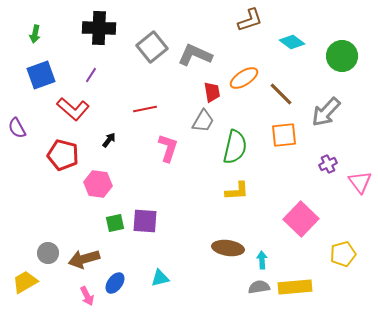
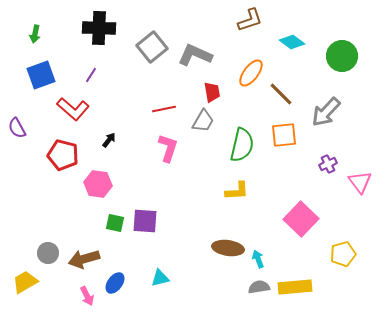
orange ellipse: moved 7 px right, 5 px up; rotated 20 degrees counterclockwise
red line: moved 19 px right
green semicircle: moved 7 px right, 2 px up
green square: rotated 24 degrees clockwise
cyan arrow: moved 4 px left, 1 px up; rotated 18 degrees counterclockwise
